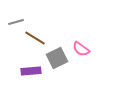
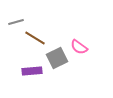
pink semicircle: moved 2 px left, 2 px up
purple rectangle: moved 1 px right
